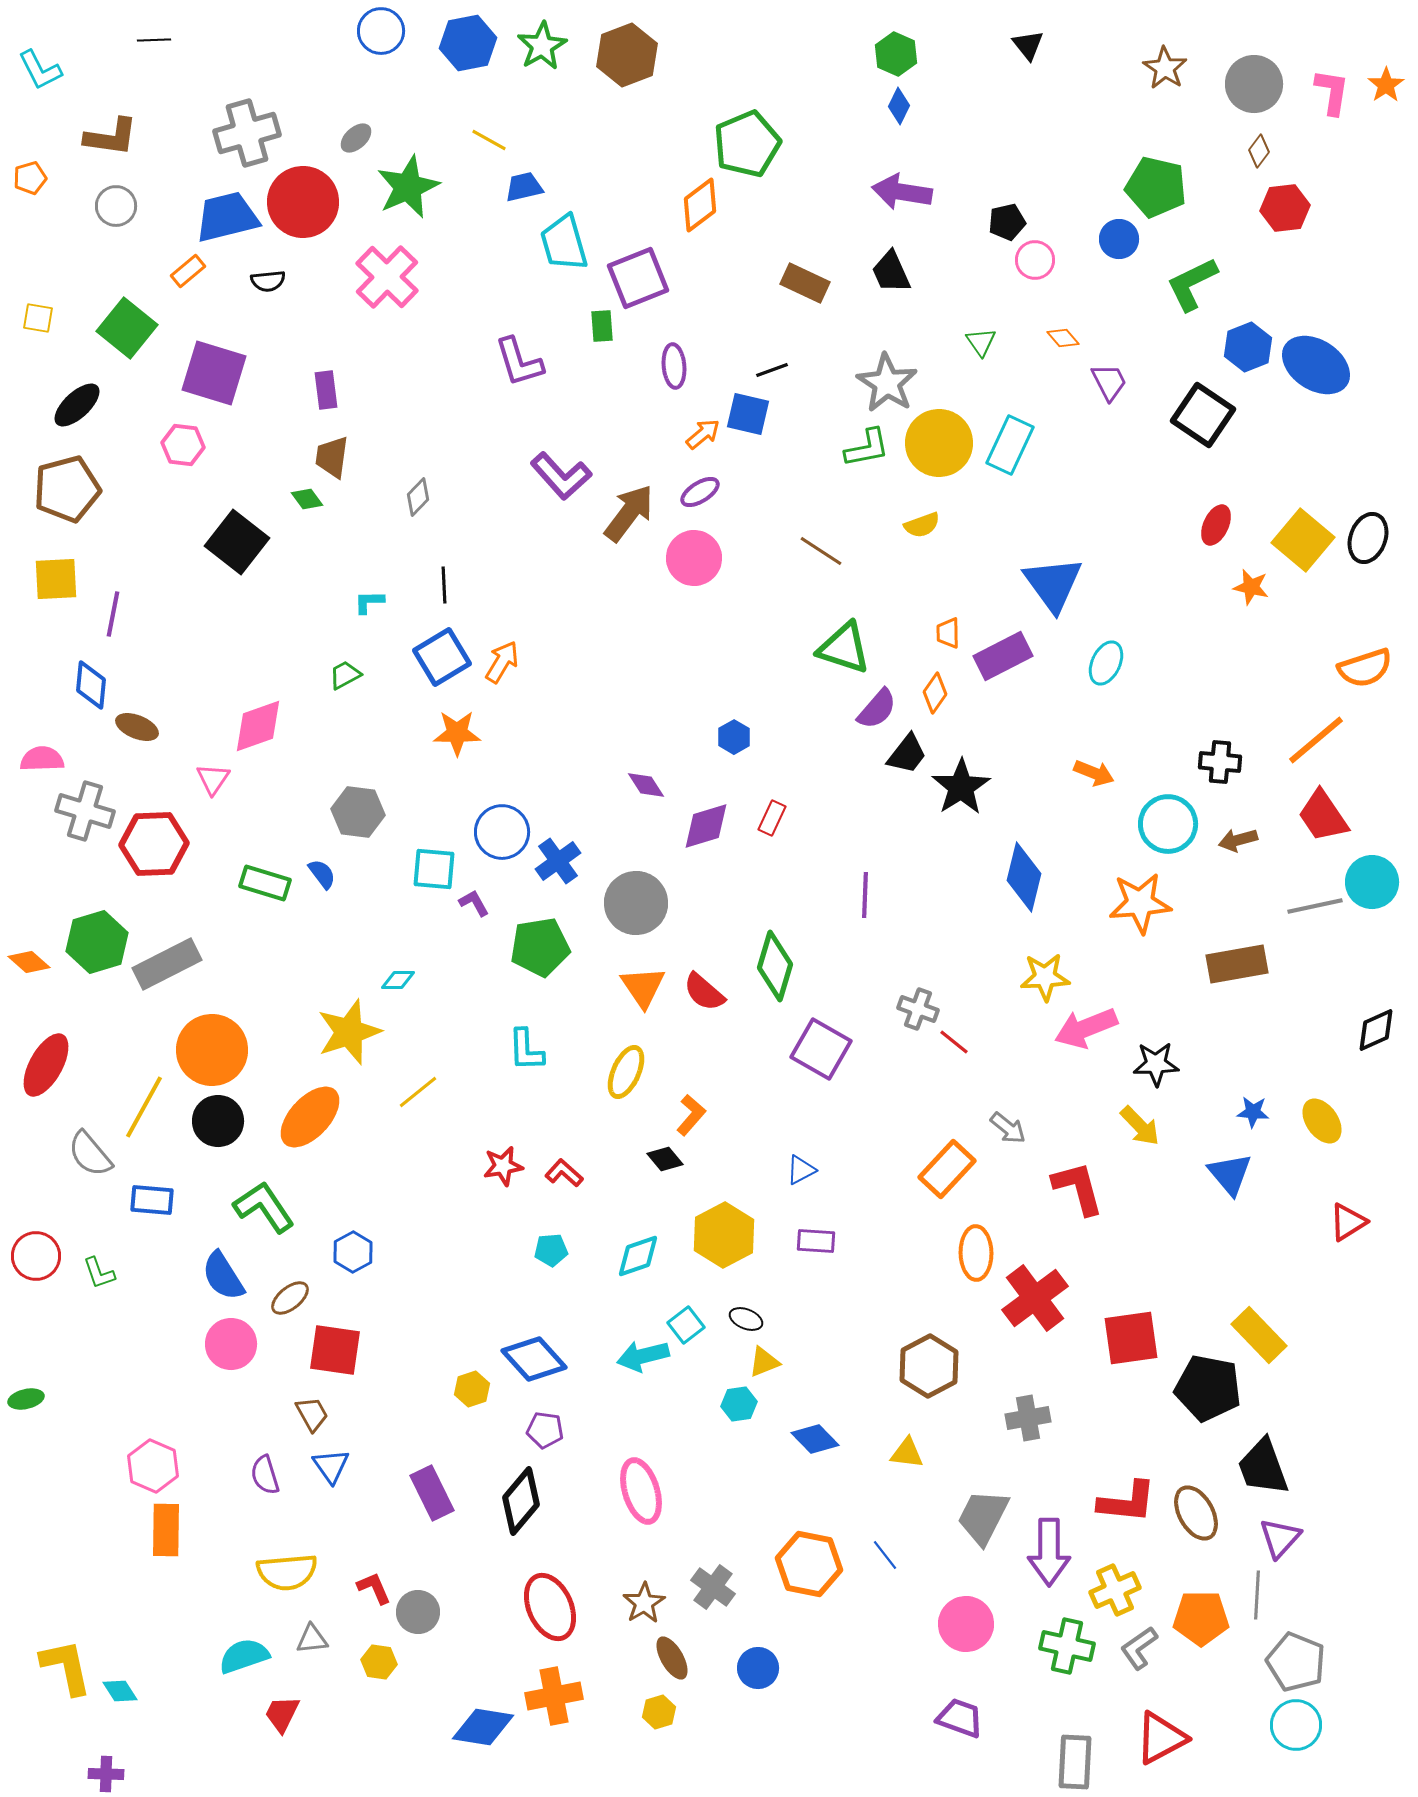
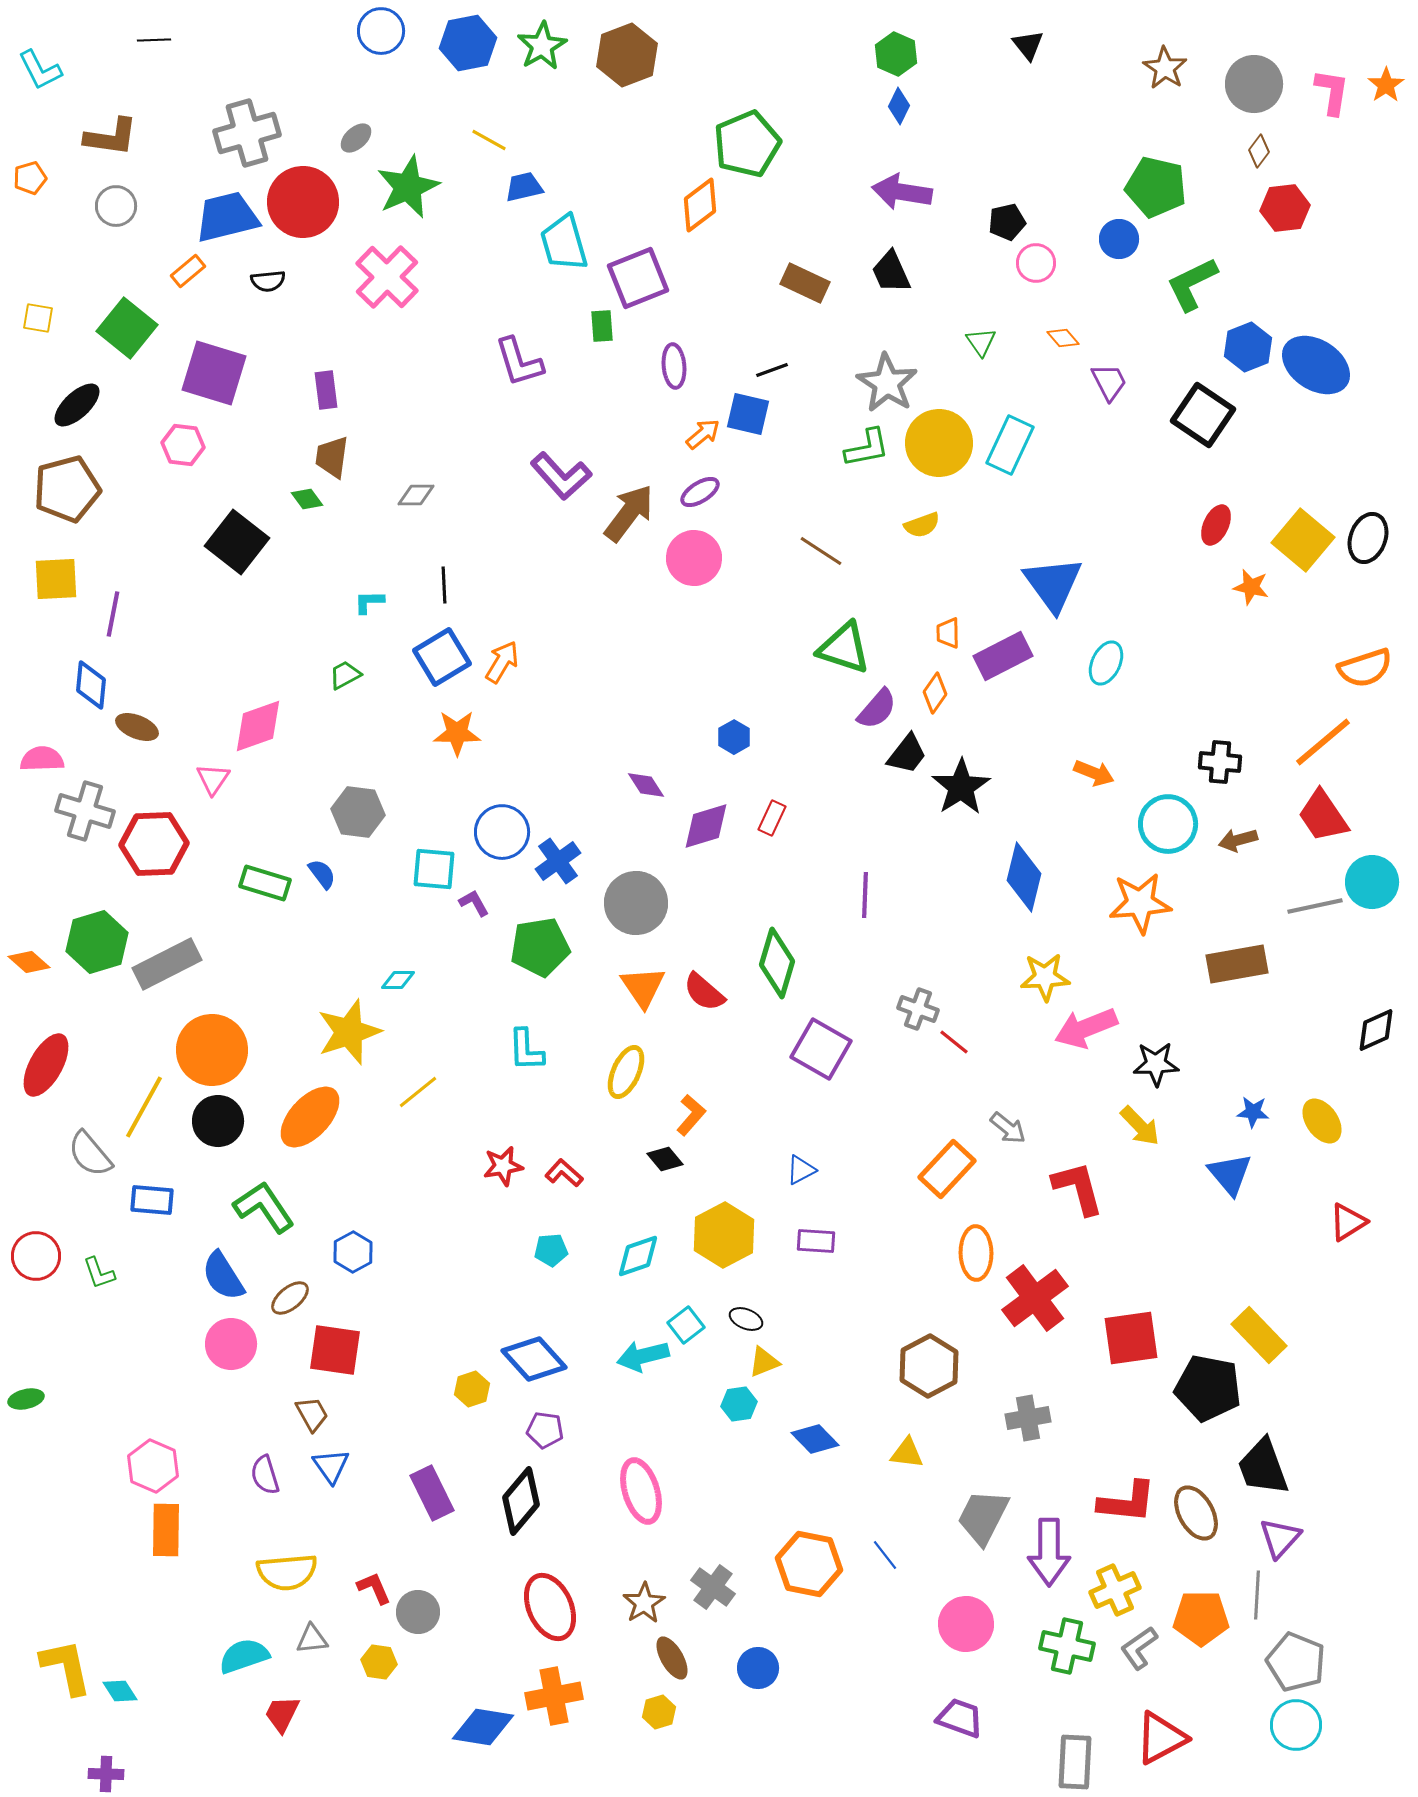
pink circle at (1035, 260): moved 1 px right, 3 px down
gray diamond at (418, 497): moved 2 px left, 2 px up; rotated 45 degrees clockwise
orange line at (1316, 740): moved 7 px right, 2 px down
green diamond at (775, 966): moved 2 px right, 3 px up
